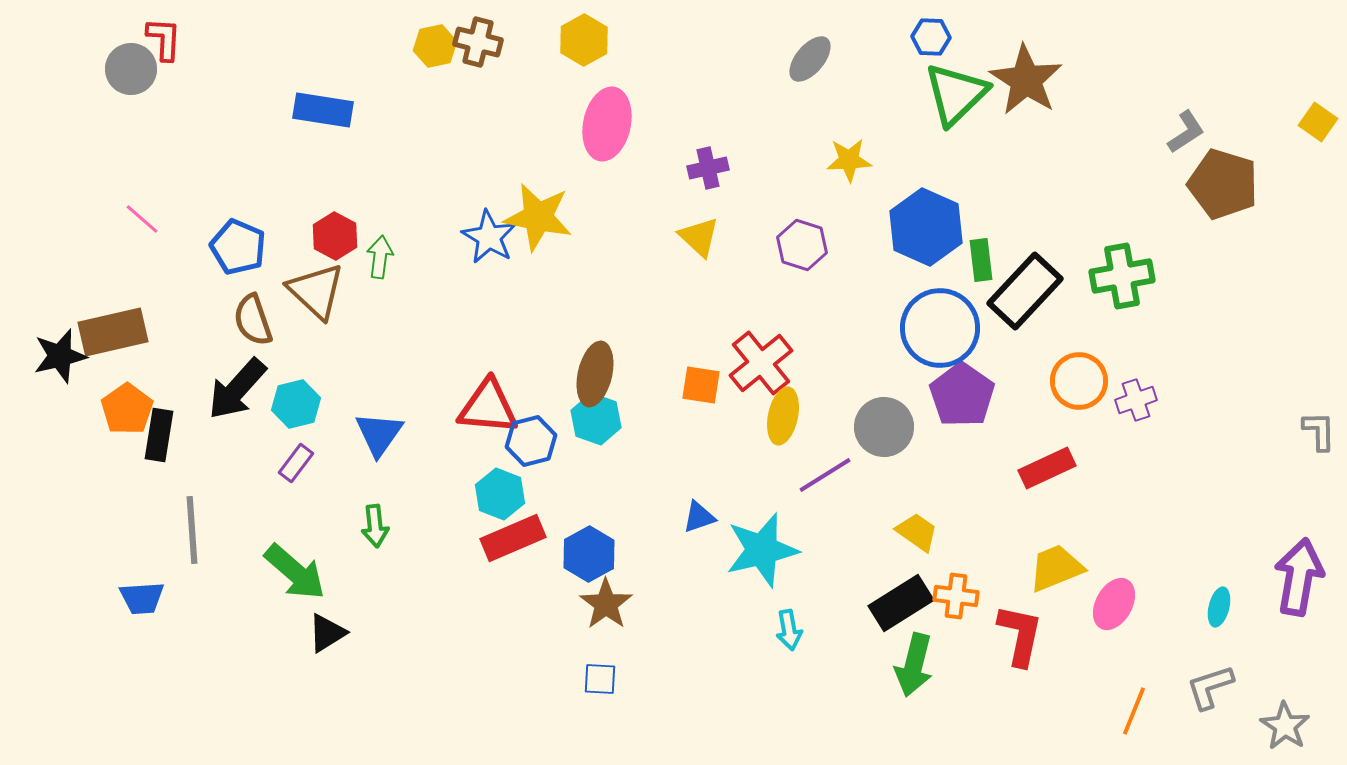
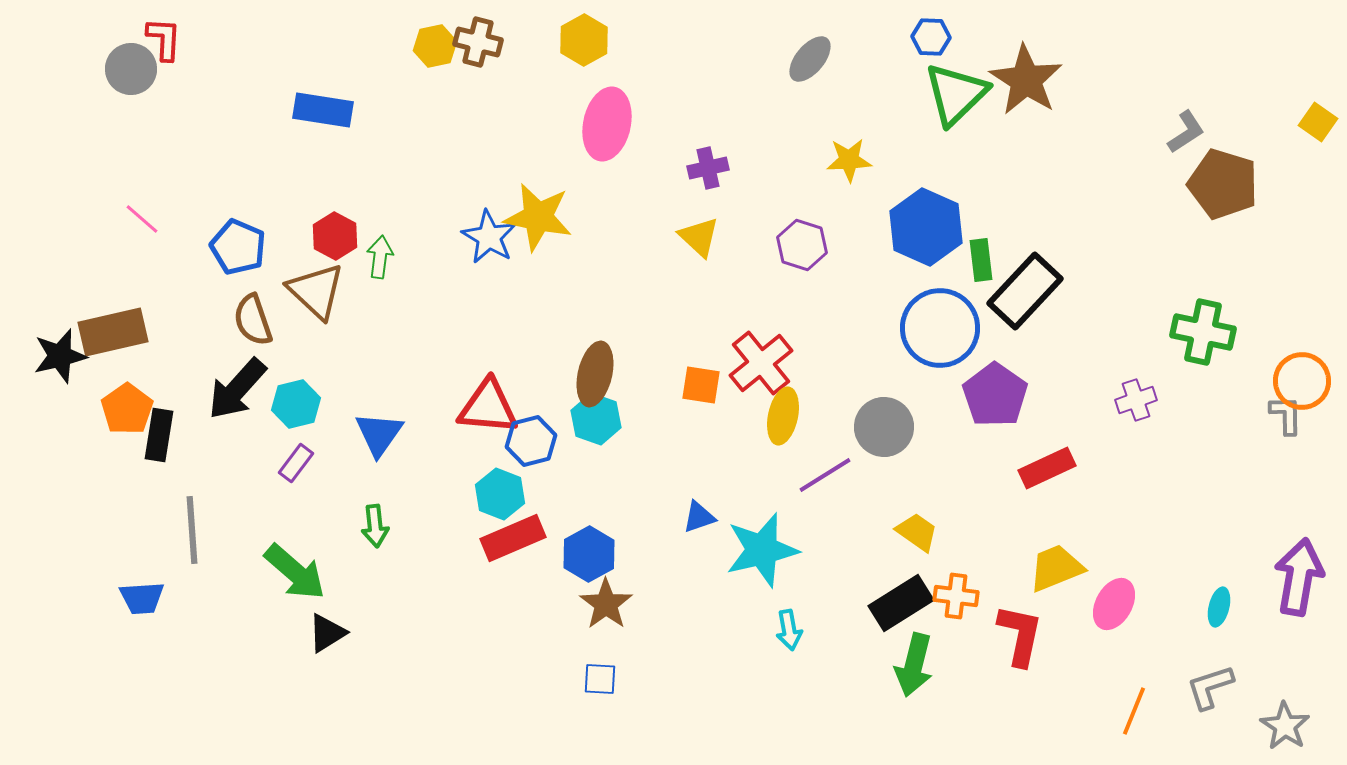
green cross at (1122, 276): moved 81 px right, 56 px down; rotated 22 degrees clockwise
orange circle at (1079, 381): moved 223 px right
purple pentagon at (962, 395): moved 33 px right
gray L-shape at (1319, 431): moved 33 px left, 16 px up
